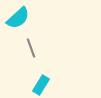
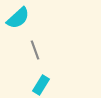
gray line: moved 4 px right, 2 px down
